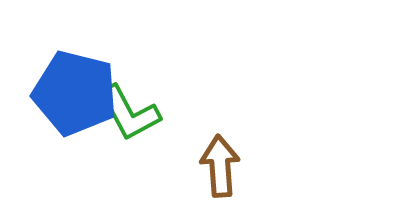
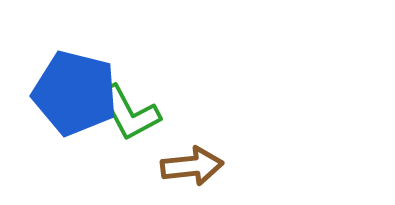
brown arrow: moved 28 px left; rotated 88 degrees clockwise
